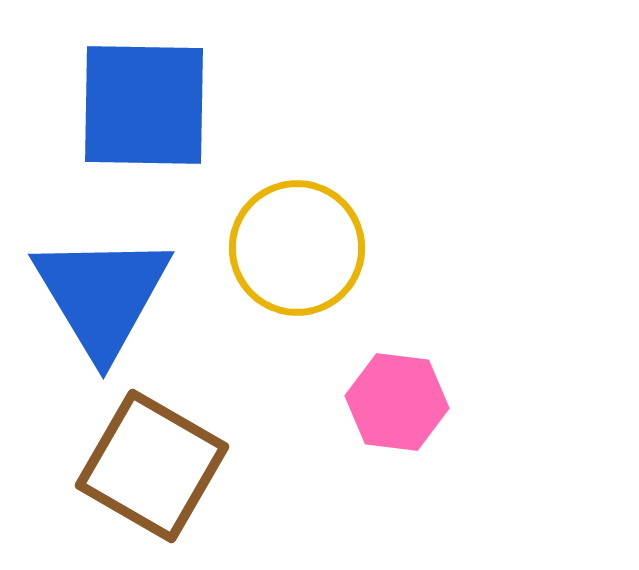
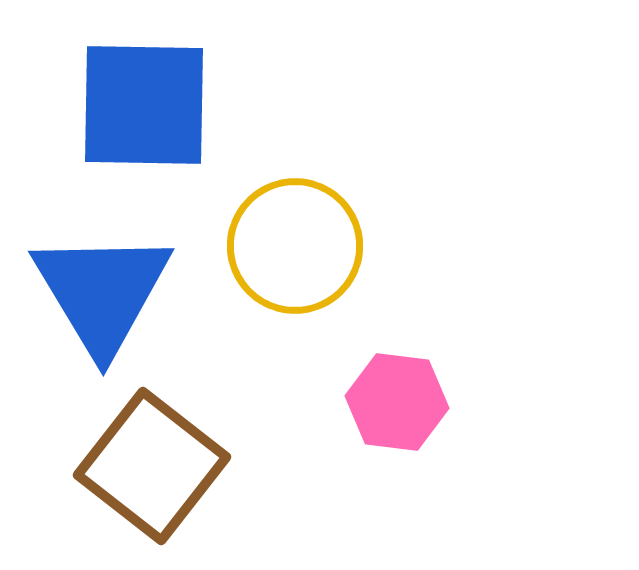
yellow circle: moved 2 px left, 2 px up
blue triangle: moved 3 px up
brown square: rotated 8 degrees clockwise
